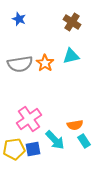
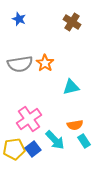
cyan triangle: moved 31 px down
blue square: rotated 28 degrees counterclockwise
